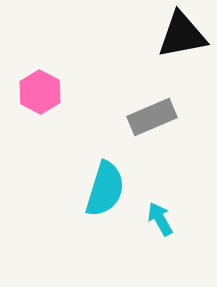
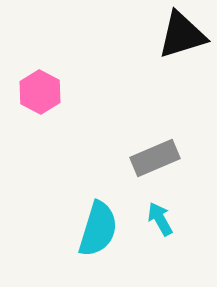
black triangle: rotated 6 degrees counterclockwise
gray rectangle: moved 3 px right, 41 px down
cyan semicircle: moved 7 px left, 40 px down
